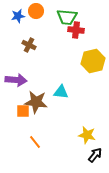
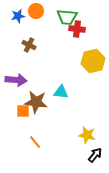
red cross: moved 1 px right, 1 px up
